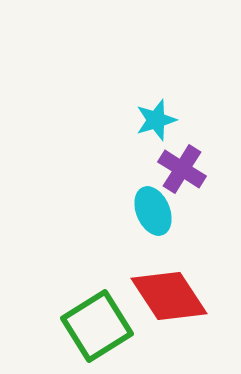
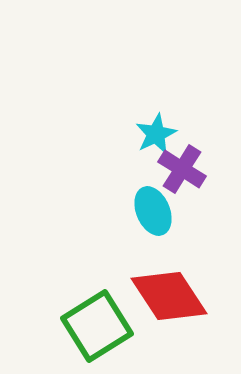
cyan star: moved 14 px down; rotated 9 degrees counterclockwise
